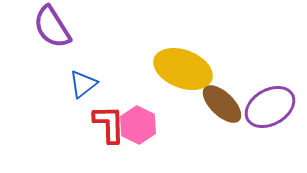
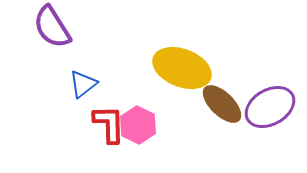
yellow ellipse: moved 1 px left, 1 px up
